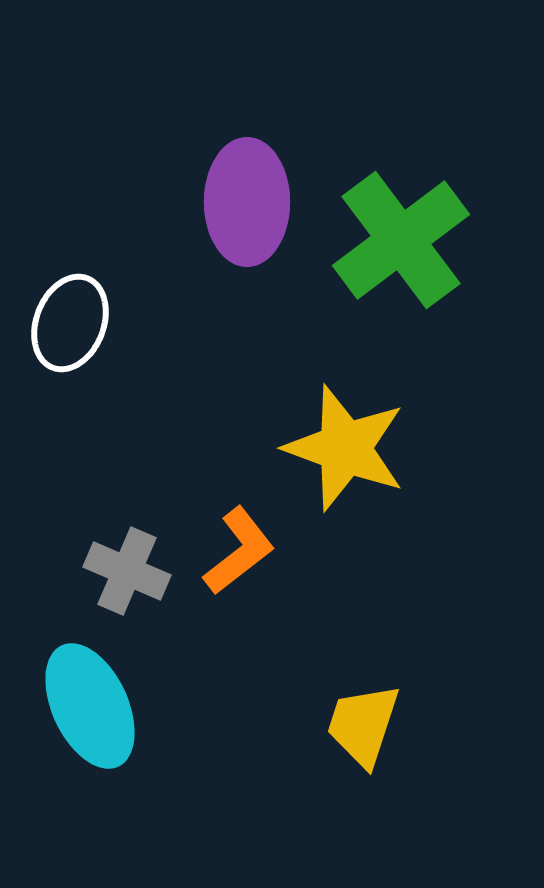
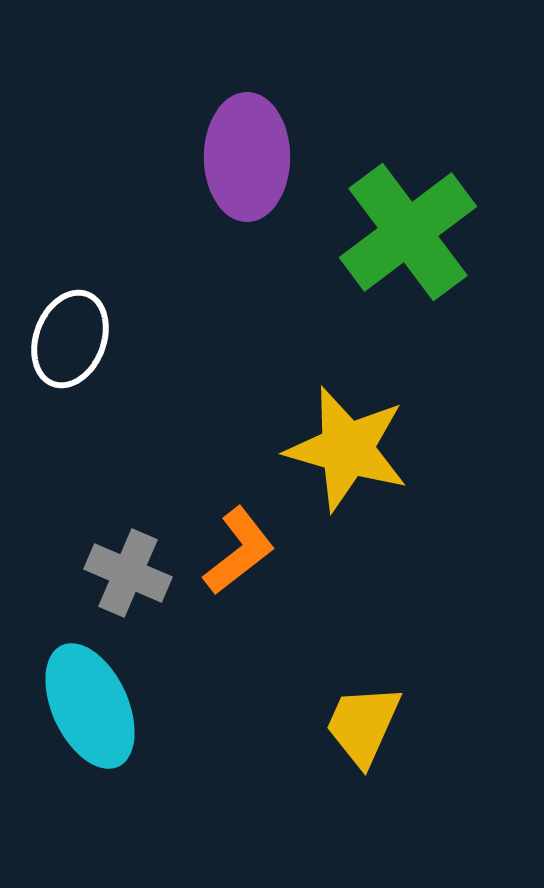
purple ellipse: moved 45 px up
green cross: moved 7 px right, 8 px up
white ellipse: moved 16 px down
yellow star: moved 2 px right, 1 px down; rotated 4 degrees counterclockwise
gray cross: moved 1 px right, 2 px down
yellow trapezoid: rotated 6 degrees clockwise
